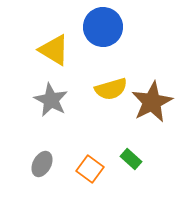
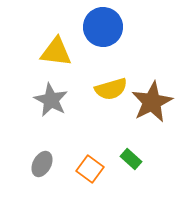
yellow triangle: moved 2 px right, 2 px down; rotated 24 degrees counterclockwise
